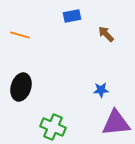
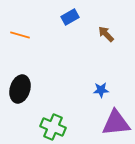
blue rectangle: moved 2 px left, 1 px down; rotated 18 degrees counterclockwise
black ellipse: moved 1 px left, 2 px down
